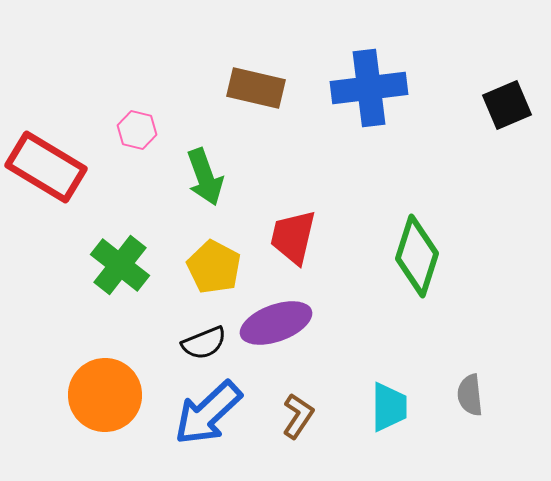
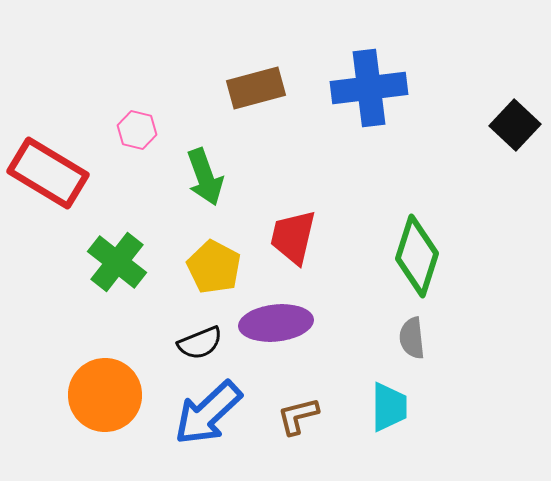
brown rectangle: rotated 28 degrees counterclockwise
black square: moved 8 px right, 20 px down; rotated 24 degrees counterclockwise
red rectangle: moved 2 px right, 6 px down
green cross: moved 3 px left, 3 px up
purple ellipse: rotated 14 degrees clockwise
black semicircle: moved 4 px left
gray semicircle: moved 58 px left, 57 px up
brown L-shape: rotated 138 degrees counterclockwise
